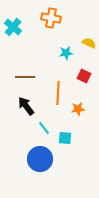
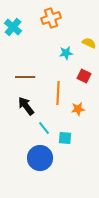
orange cross: rotated 30 degrees counterclockwise
blue circle: moved 1 px up
